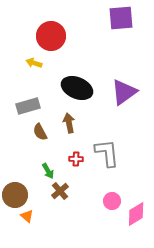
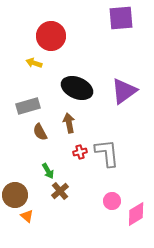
purple triangle: moved 1 px up
red cross: moved 4 px right, 7 px up; rotated 16 degrees counterclockwise
